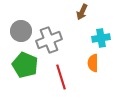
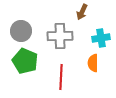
gray cross: moved 11 px right, 4 px up; rotated 20 degrees clockwise
green pentagon: moved 4 px up
red line: rotated 20 degrees clockwise
